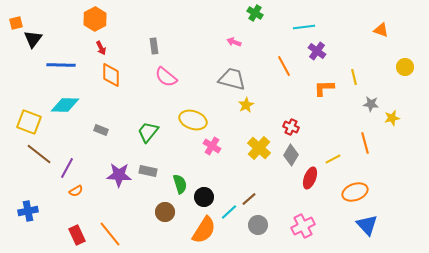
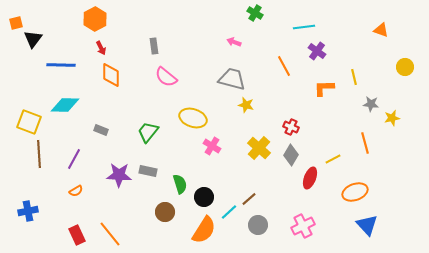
yellow star at (246, 105): rotated 28 degrees counterclockwise
yellow ellipse at (193, 120): moved 2 px up
brown line at (39, 154): rotated 48 degrees clockwise
purple line at (67, 168): moved 7 px right, 9 px up
